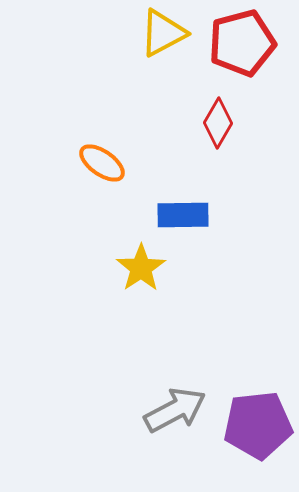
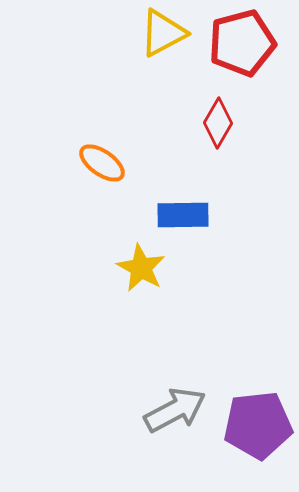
yellow star: rotated 9 degrees counterclockwise
